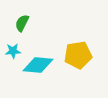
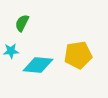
cyan star: moved 2 px left
